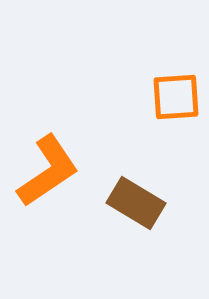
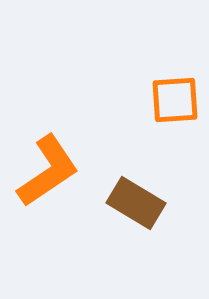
orange square: moved 1 px left, 3 px down
